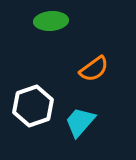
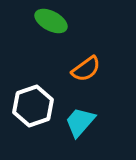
green ellipse: rotated 32 degrees clockwise
orange semicircle: moved 8 px left
